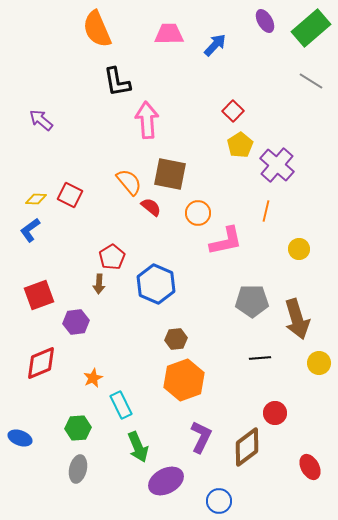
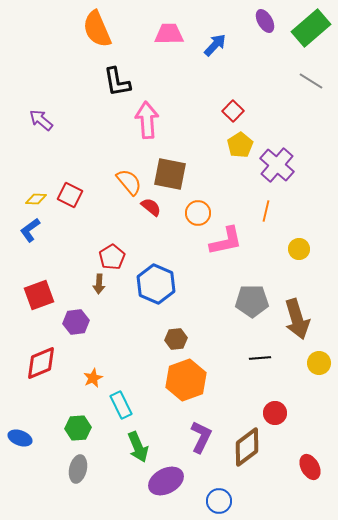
orange hexagon at (184, 380): moved 2 px right
